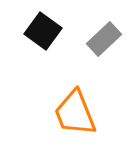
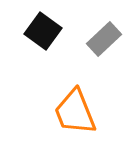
orange trapezoid: moved 1 px up
